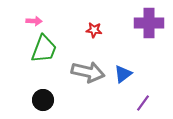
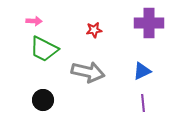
red star: rotated 14 degrees counterclockwise
green trapezoid: rotated 96 degrees clockwise
blue triangle: moved 19 px right, 3 px up; rotated 12 degrees clockwise
purple line: rotated 42 degrees counterclockwise
